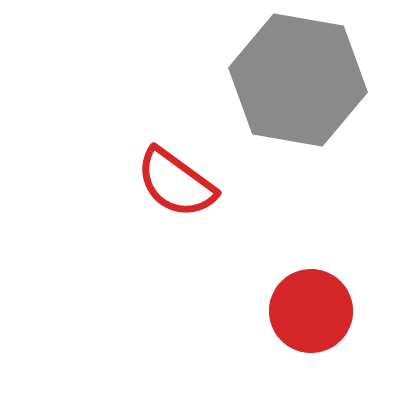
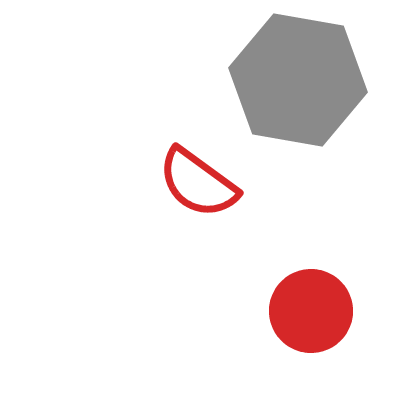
red semicircle: moved 22 px right
